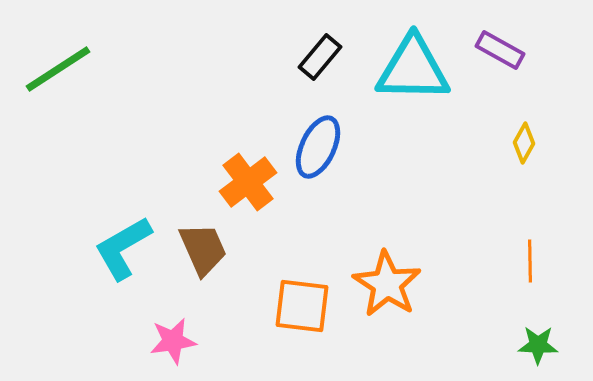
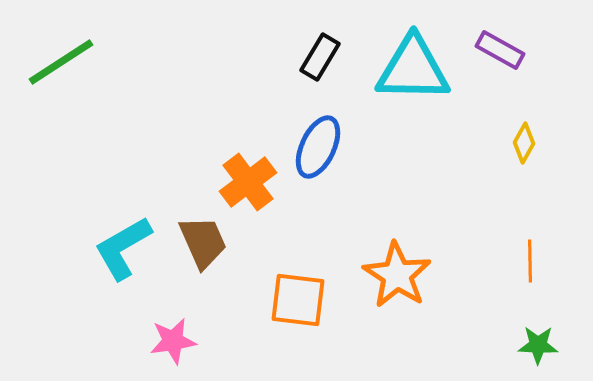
black rectangle: rotated 9 degrees counterclockwise
green line: moved 3 px right, 7 px up
brown trapezoid: moved 7 px up
orange star: moved 10 px right, 9 px up
orange square: moved 4 px left, 6 px up
